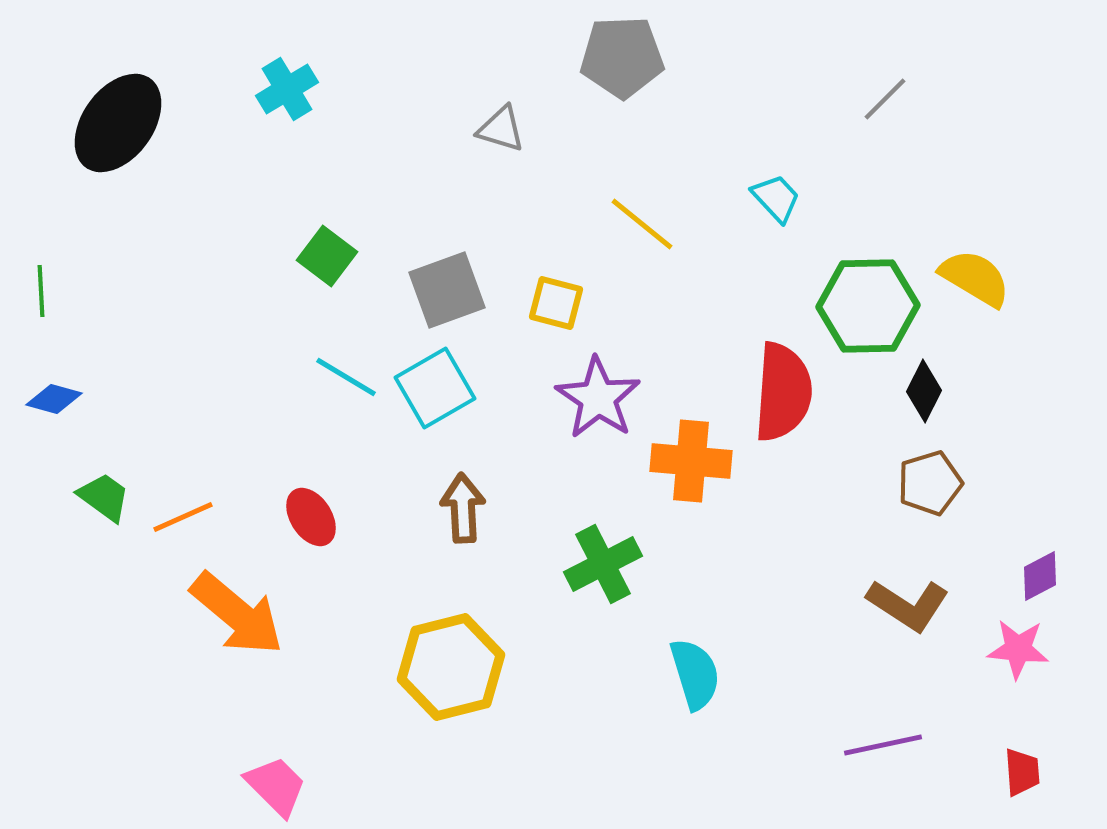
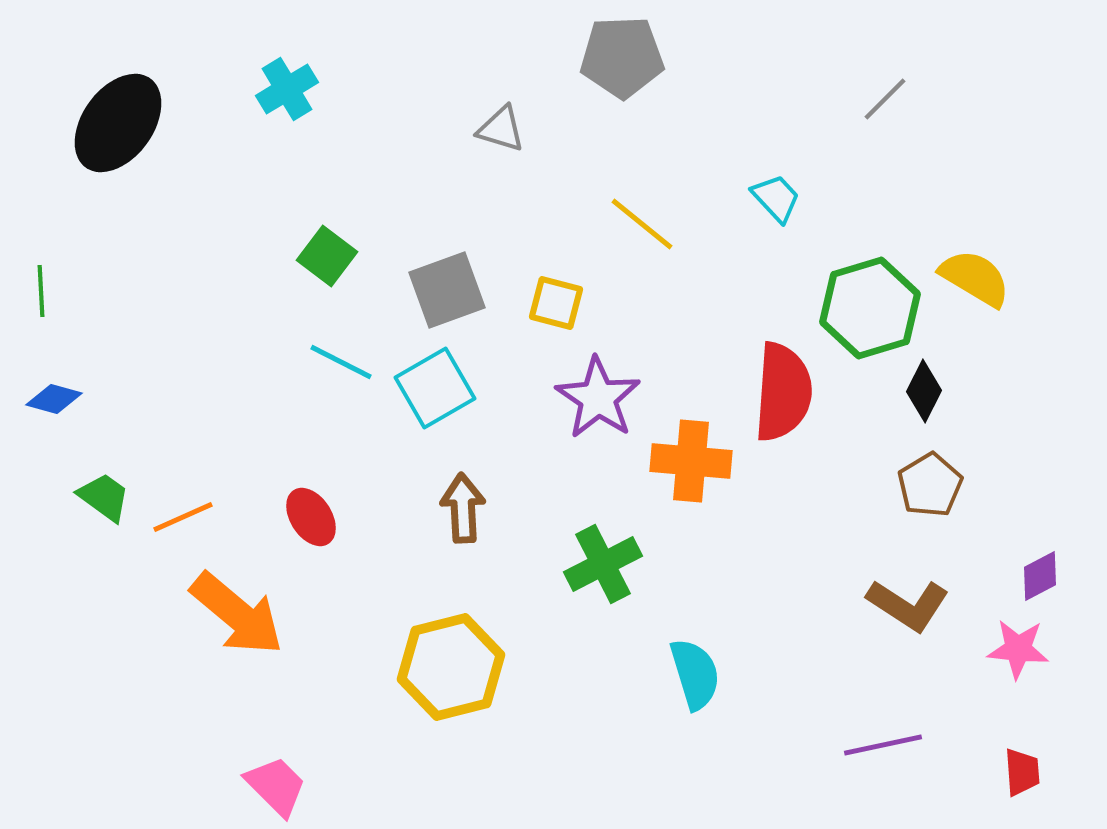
green hexagon: moved 2 px right, 2 px down; rotated 16 degrees counterclockwise
cyan line: moved 5 px left, 15 px up; rotated 4 degrees counterclockwise
brown pentagon: moved 2 px down; rotated 14 degrees counterclockwise
